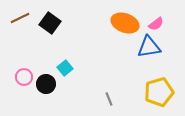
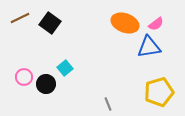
gray line: moved 1 px left, 5 px down
